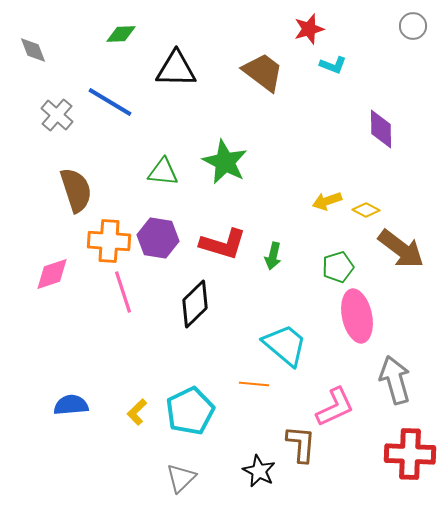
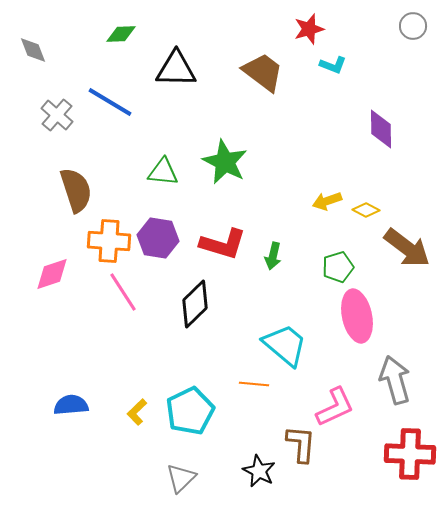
brown arrow: moved 6 px right, 1 px up
pink line: rotated 15 degrees counterclockwise
